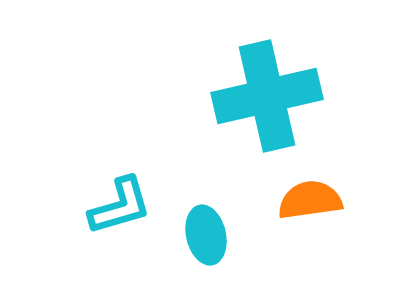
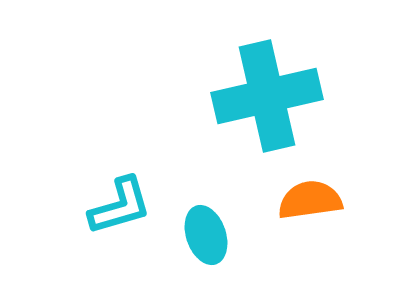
cyan ellipse: rotated 6 degrees counterclockwise
